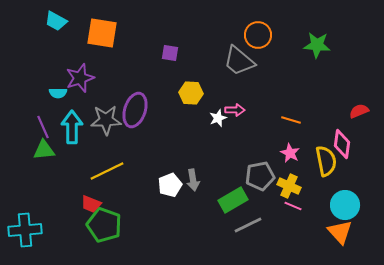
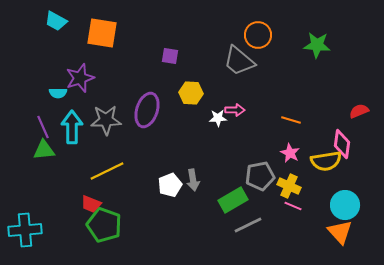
purple square: moved 3 px down
purple ellipse: moved 12 px right
white star: rotated 18 degrees clockwise
yellow semicircle: rotated 92 degrees clockwise
